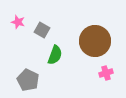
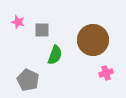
gray square: rotated 28 degrees counterclockwise
brown circle: moved 2 px left, 1 px up
